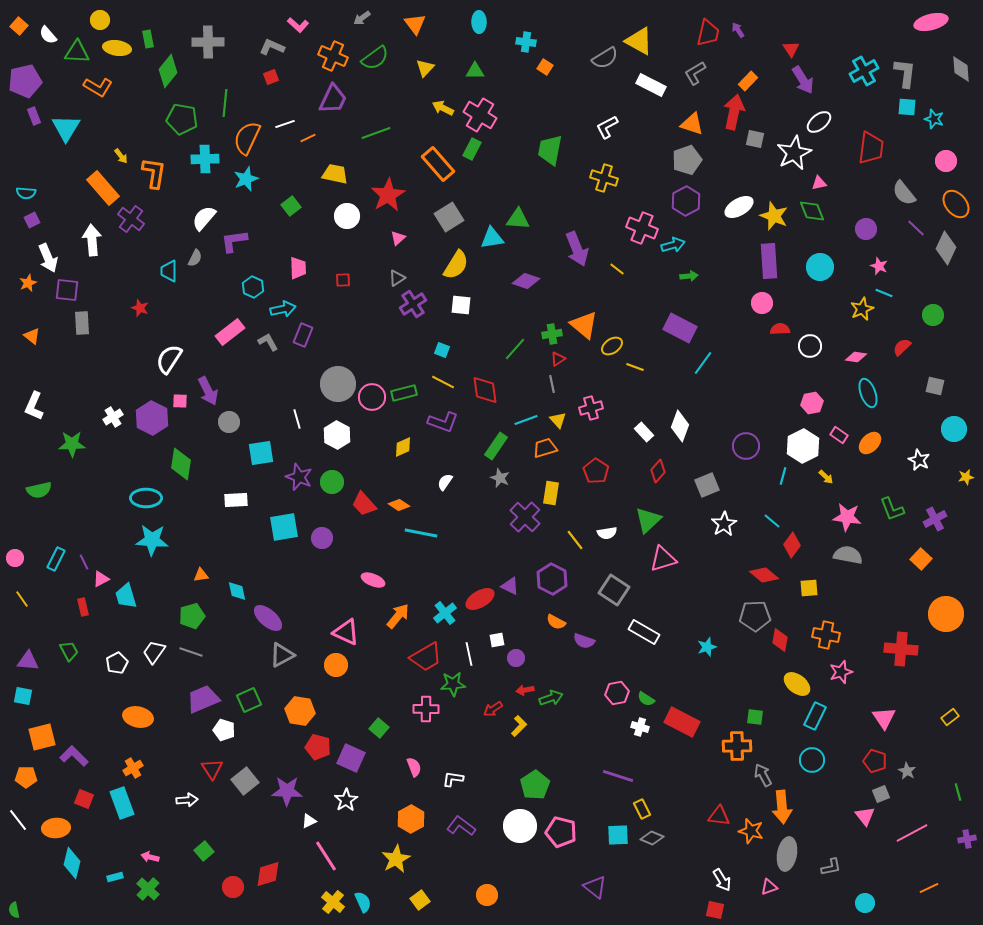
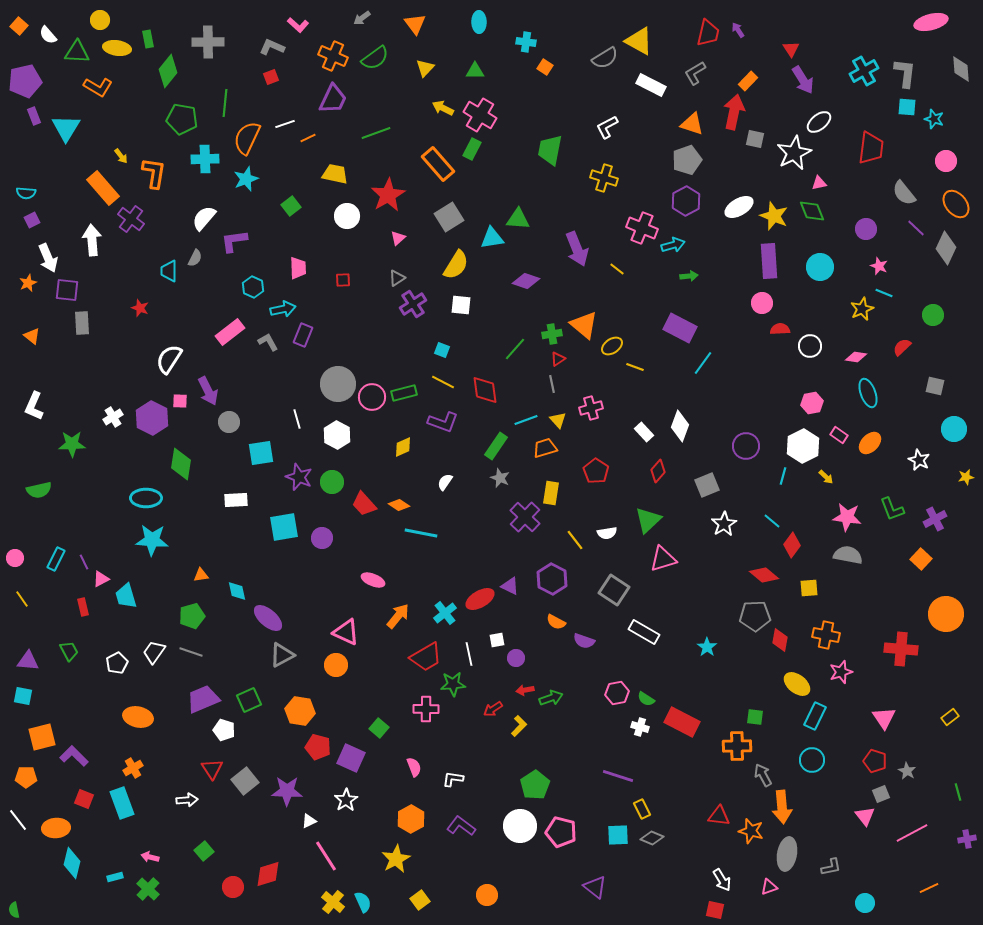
cyan star at (707, 647): rotated 18 degrees counterclockwise
